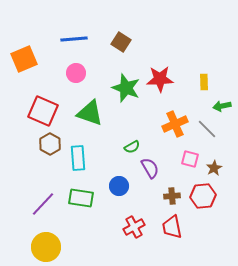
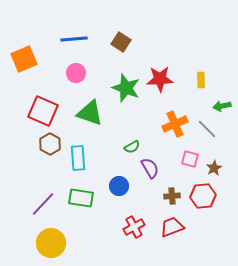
yellow rectangle: moved 3 px left, 2 px up
red trapezoid: rotated 80 degrees clockwise
yellow circle: moved 5 px right, 4 px up
